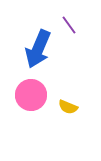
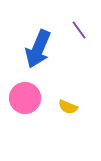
purple line: moved 10 px right, 5 px down
pink circle: moved 6 px left, 3 px down
